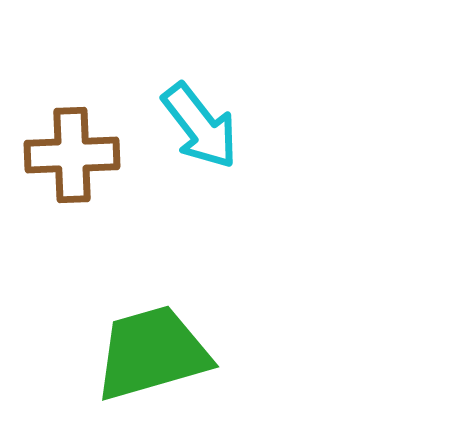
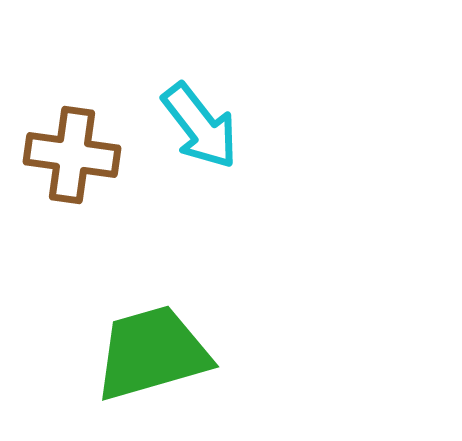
brown cross: rotated 10 degrees clockwise
